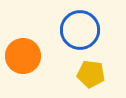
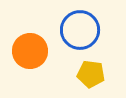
orange circle: moved 7 px right, 5 px up
